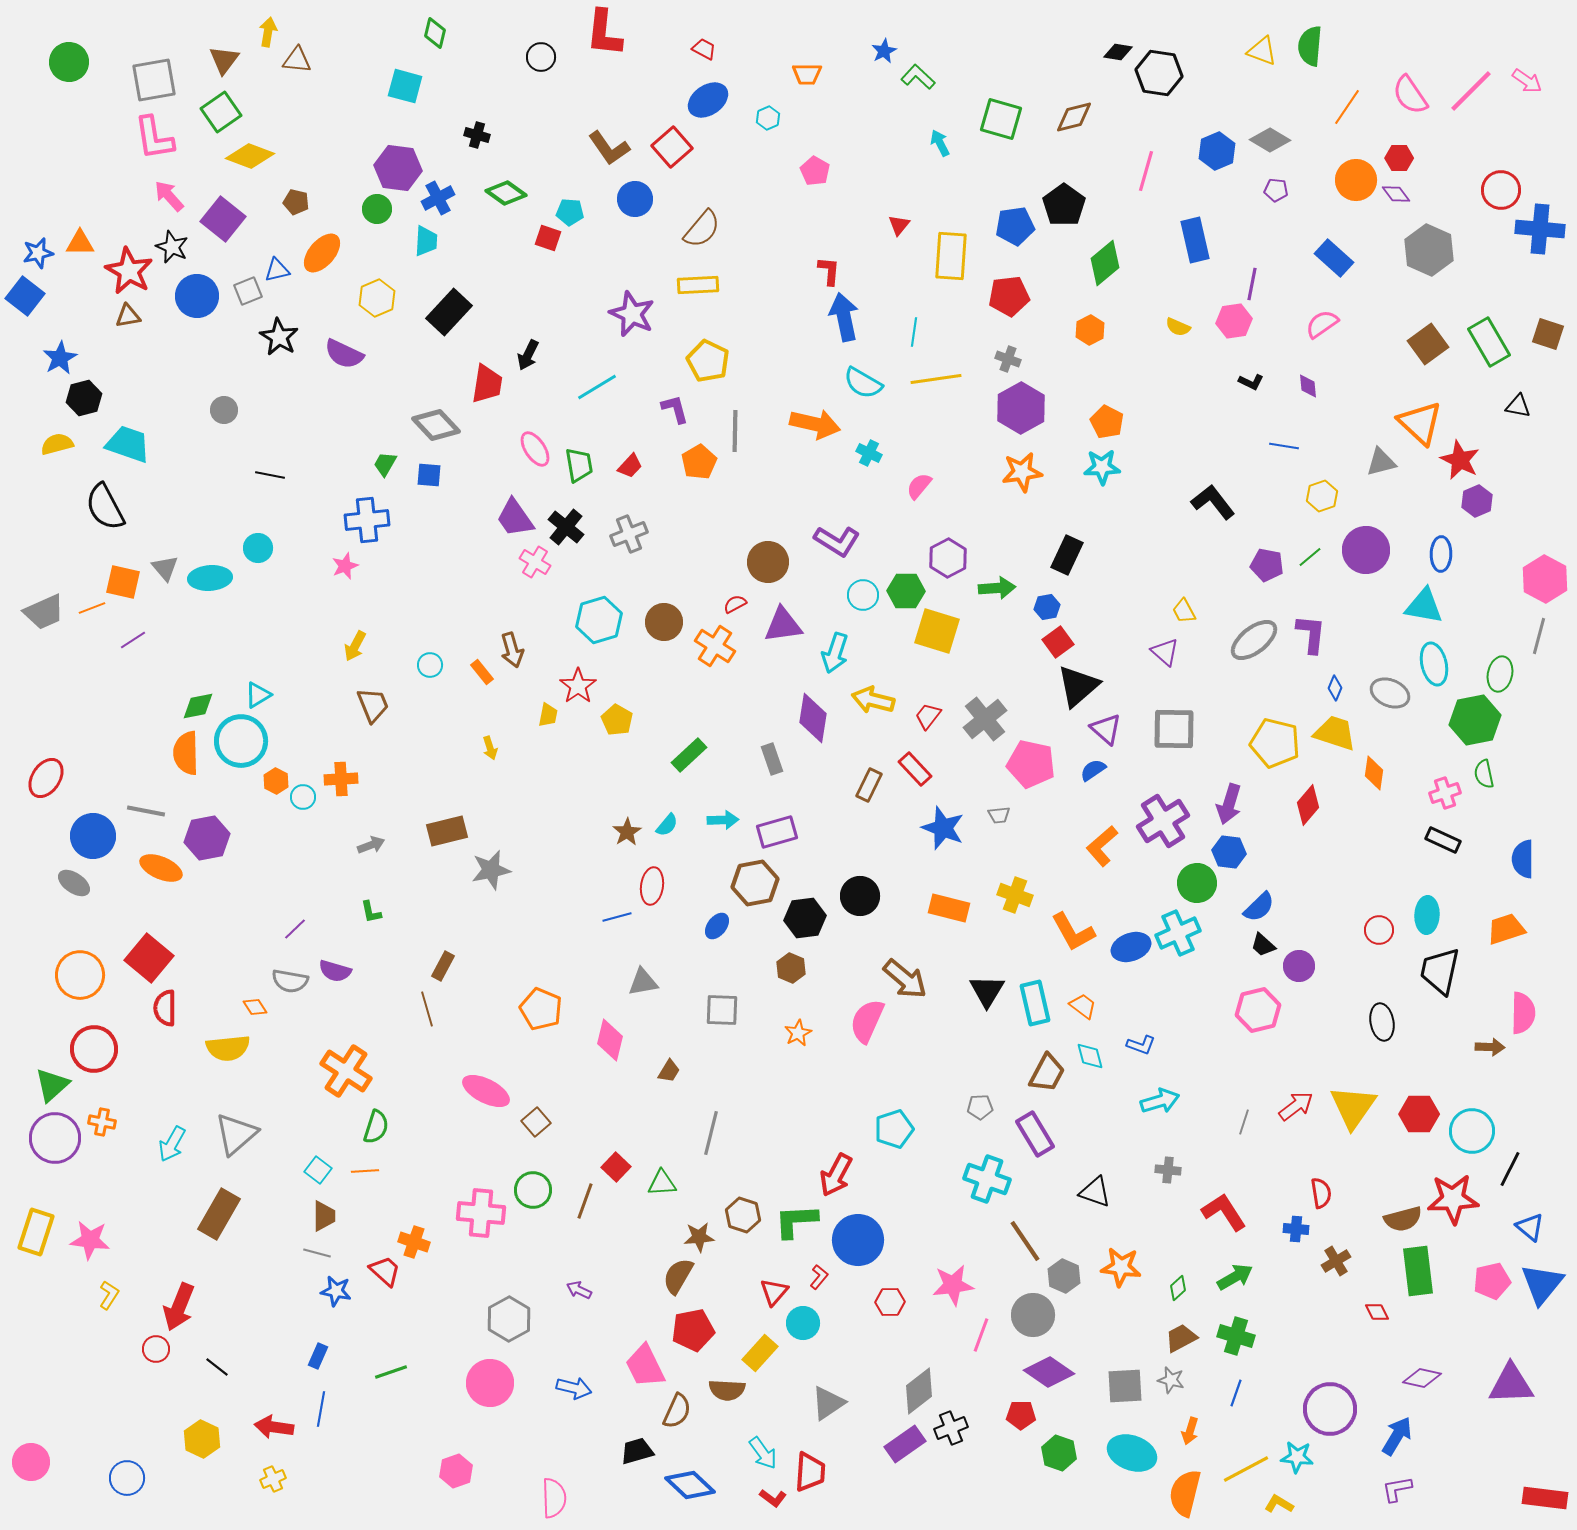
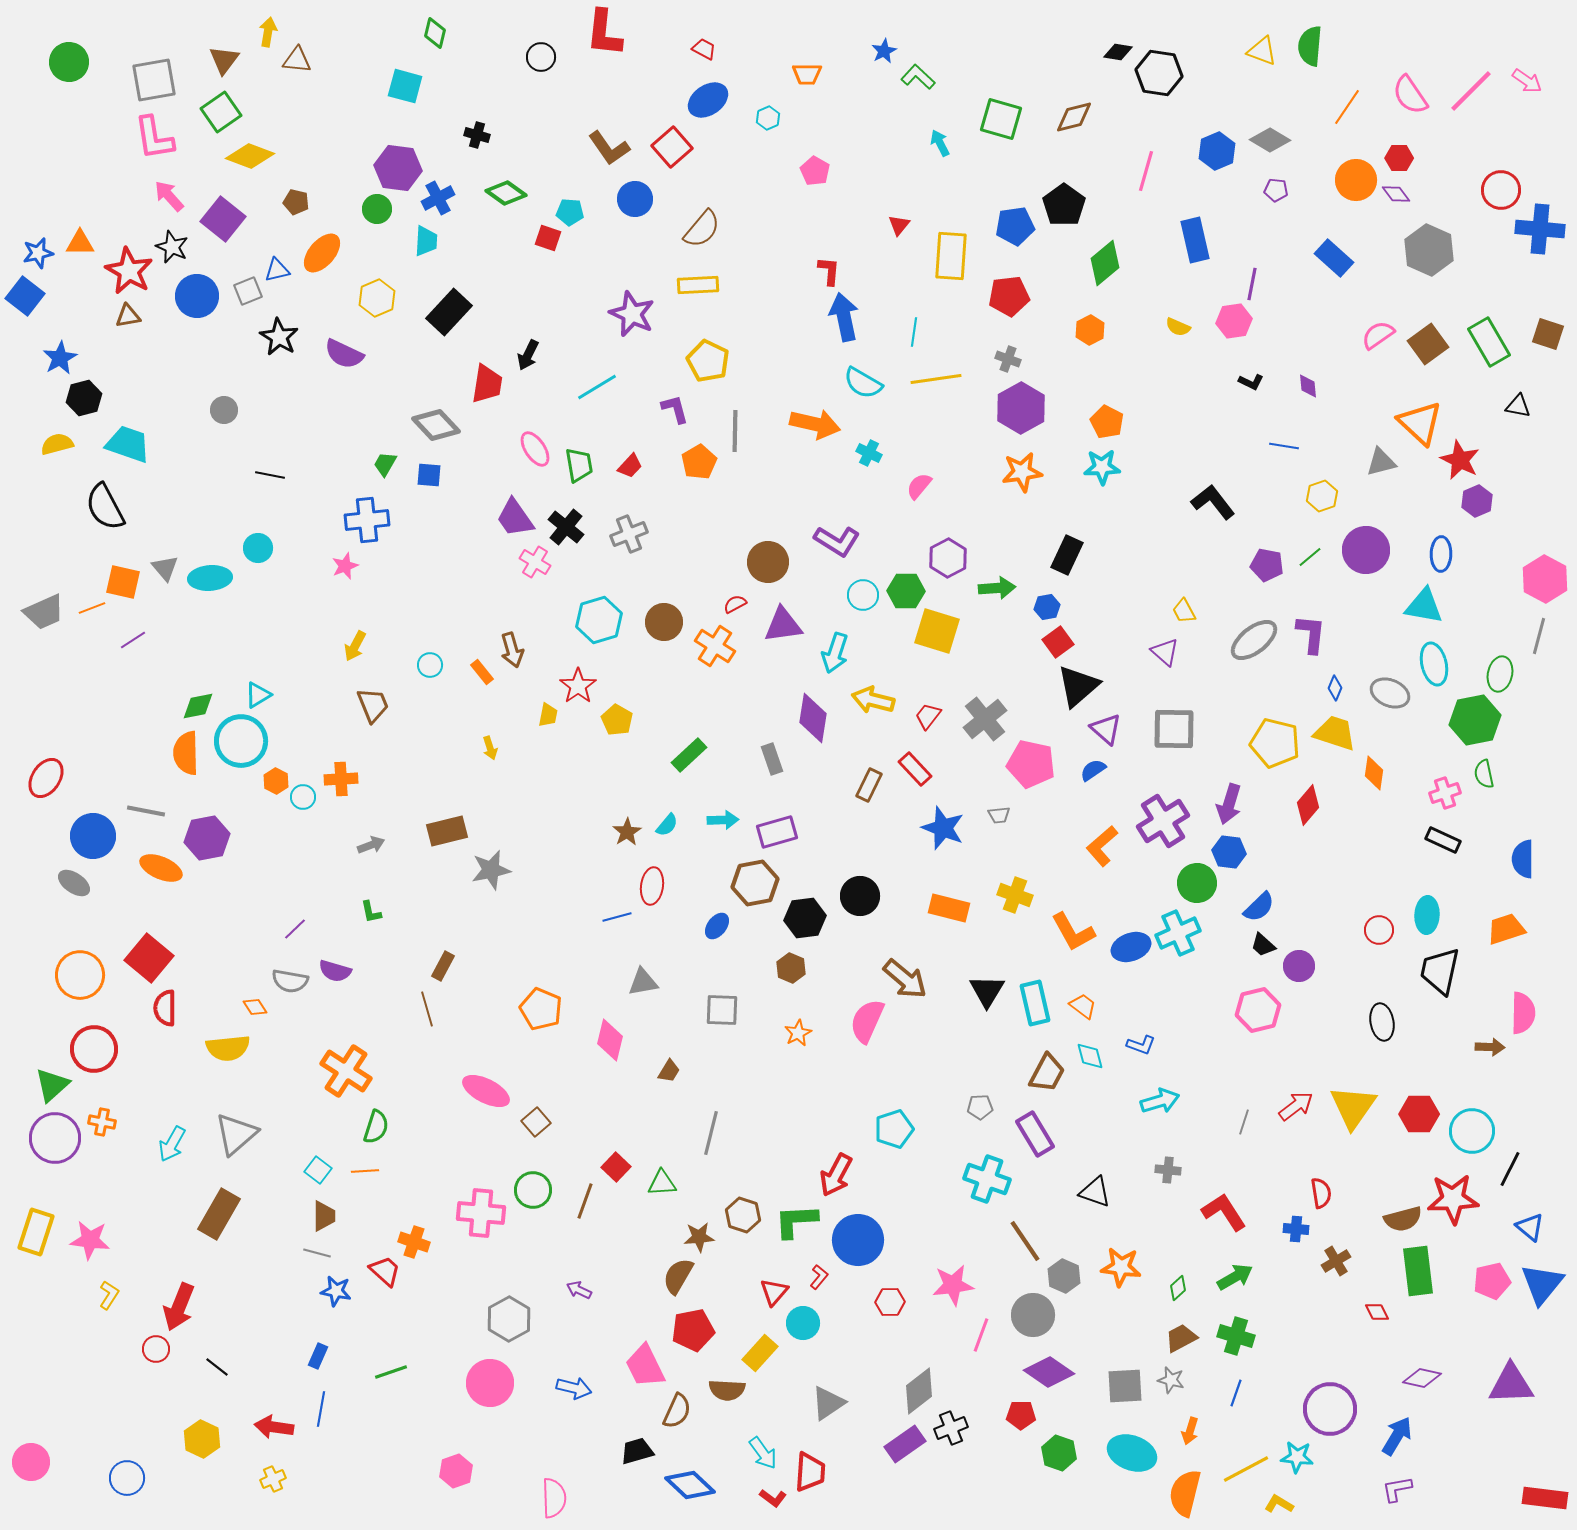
pink semicircle at (1322, 324): moved 56 px right, 11 px down
